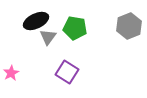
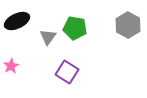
black ellipse: moved 19 px left
gray hexagon: moved 1 px left, 1 px up; rotated 10 degrees counterclockwise
pink star: moved 7 px up
